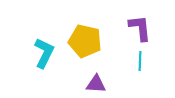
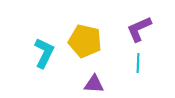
purple L-shape: moved 1 px left, 1 px down; rotated 108 degrees counterclockwise
cyan line: moved 2 px left, 2 px down
purple triangle: moved 2 px left
